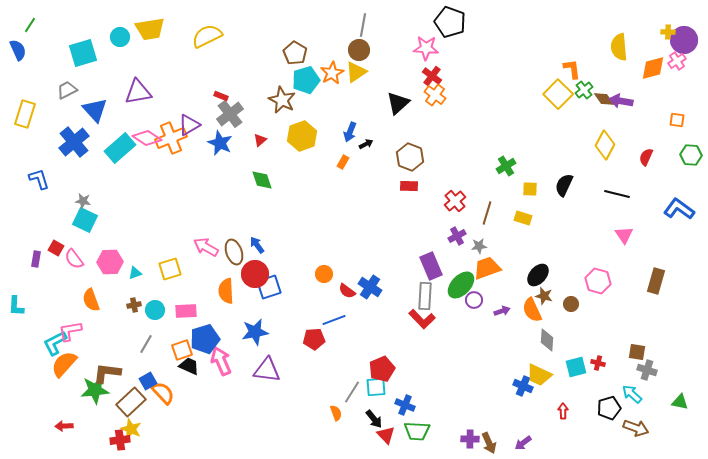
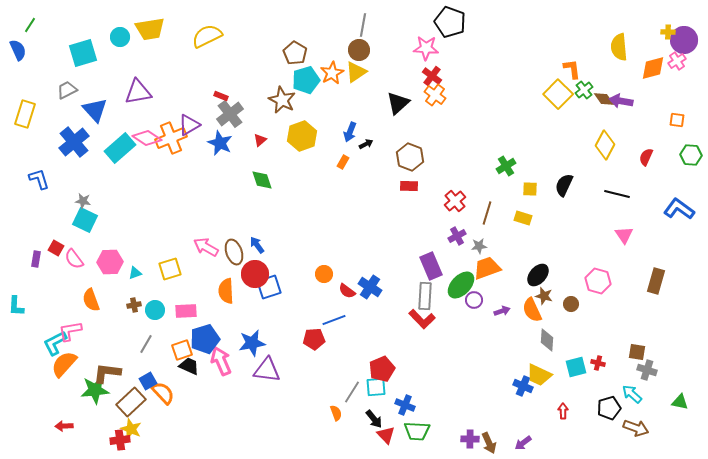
blue star at (255, 332): moved 3 px left, 11 px down
